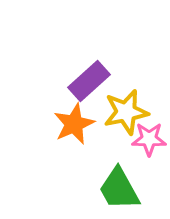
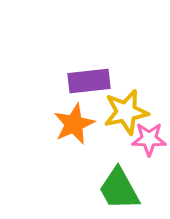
purple rectangle: rotated 36 degrees clockwise
